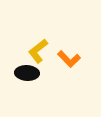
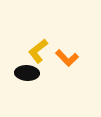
orange L-shape: moved 2 px left, 1 px up
